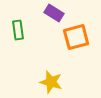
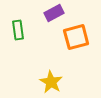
purple rectangle: rotated 60 degrees counterclockwise
yellow star: rotated 15 degrees clockwise
